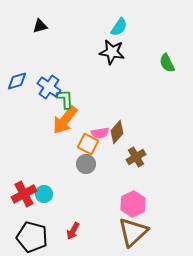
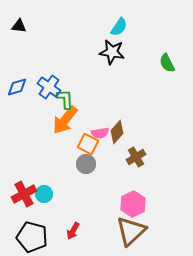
black triangle: moved 21 px left; rotated 21 degrees clockwise
blue diamond: moved 6 px down
brown triangle: moved 2 px left, 1 px up
